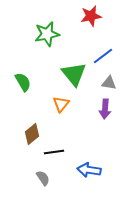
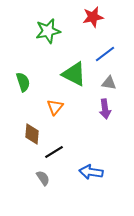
red star: moved 2 px right, 1 px down
green star: moved 1 px right, 3 px up
blue line: moved 2 px right, 2 px up
green triangle: rotated 24 degrees counterclockwise
green semicircle: rotated 12 degrees clockwise
orange triangle: moved 6 px left, 3 px down
purple arrow: rotated 12 degrees counterclockwise
brown diamond: rotated 45 degrees counterclockwise
black line: rotated 24 degrees counterclockwise
blue arrow: moved 2 px right, 2 px down
